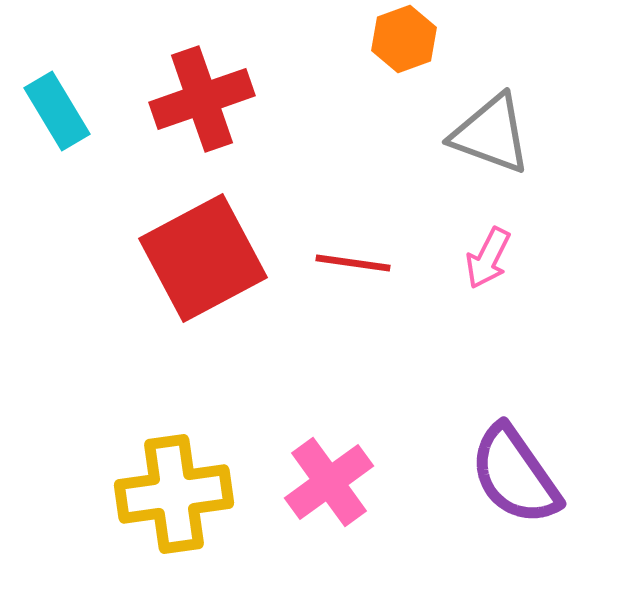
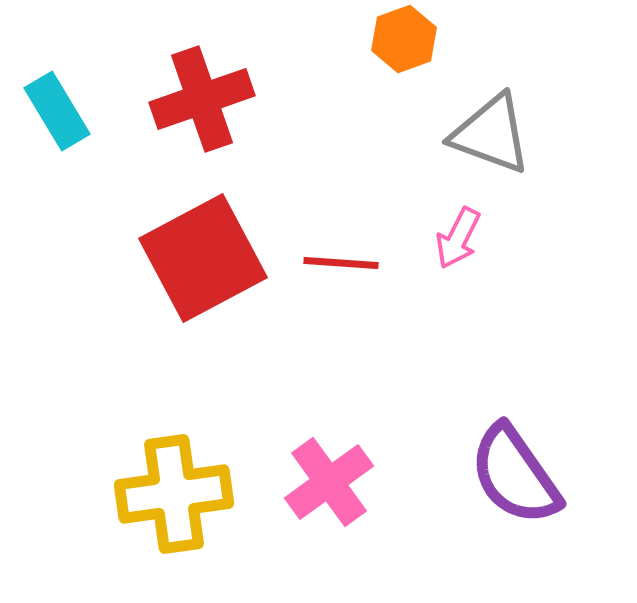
pink arrow: moved 30 px left, 20 px up
red line: moved 12 px left; rotated 4 degrees counterclockwise
